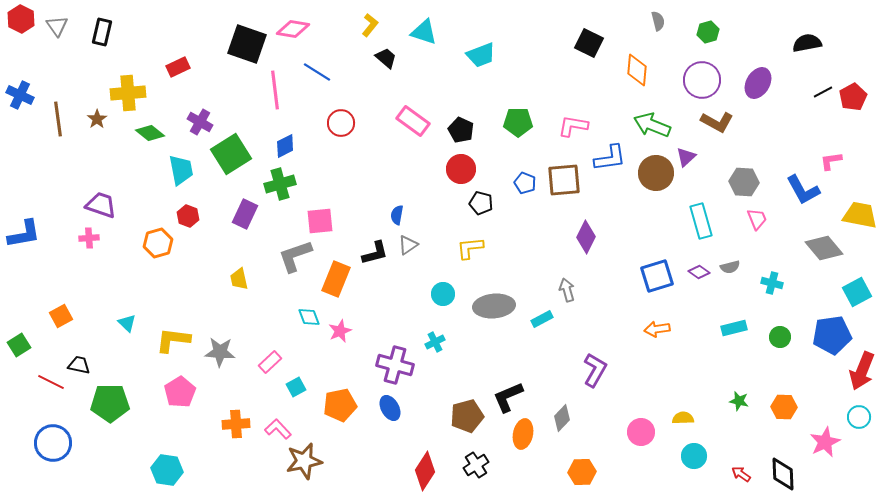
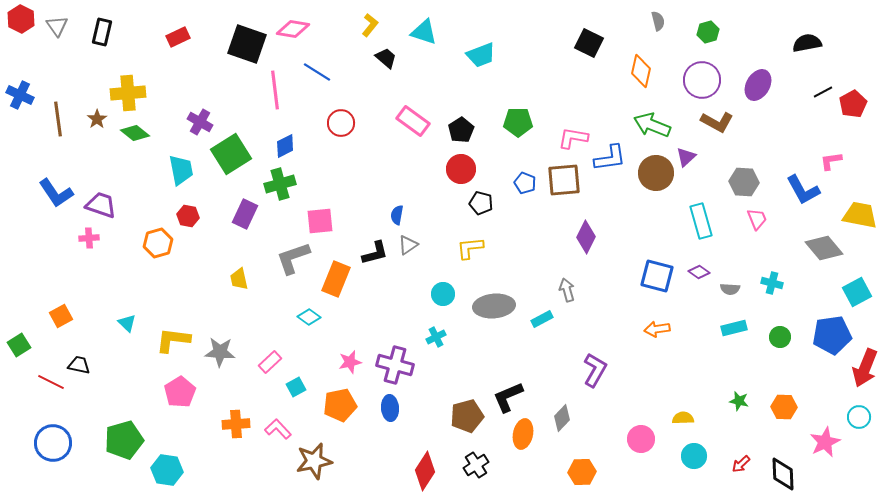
red rectangle at (178, 67): moved 30 px up
orange diamond at (637, 70): moved 4 px right, 1 px down; rotated 8 degrees clockwise
purple ellipse at (758, 83): moved 2 px down
red pentagon at (853, 97): moved 7 px down
pink L-shape at (573, 126): moved 12 px down
black pentagon at (461, 130): rotated 15 degrees clockwise
green diamond at (150, 133): moved 15 px left
red hexagon at (188, 216): rotated 10 degrees counterclockwise
blue L-shape at (24, 234): moved 32 px right, 41 px up; rotated 66 degrees clockwise
gray L-shape at (295, 256): moved 2 px left, 2 px down
gray semicircle at (730, 267): moved 22 px down; rotated 18 degrees clockwise
blue square at (657, 276): rotated 32 degrees clockwise
cyan diamond at (309, 317): rotated 35 degrees counterclockwise
pink star at (340, 331): moved 10 px right, 31 px down; rotated 10 degrees clockwise
cyan cross at (435, 342): moved 1 px right, 5 px up
red arrow at (862, 371): moved 3 px right, 3 px up
green pentagon at (110, 403): moved 14 px right, 37 px down; rotated 15 degrees counterclockwise
blue ellipse at (390, 408): rotated 25 degrees clockwise
pink circle at (641, 432): moved 7 px down
brown star at (304, 461): moved 10 px right
red arrow at (741, 474): moved 10 px up; rotated 78 degrees counterclockwise
